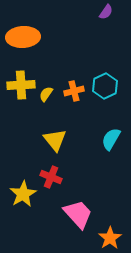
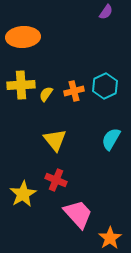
red cross: moved 5 px right, 3 px down
